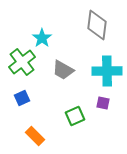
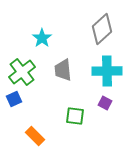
gray diamond: moved 5 px right, 4 px down; rotated 40 degrees clockwise
green cross: moved 10 px down
gray trapezoid: rotated 55 degrees clockwise
blue square: moved 8 px left, 1 px down
purple square: moved 2 px right; rotated 16 degrees clockwise
green square: rotated 30 degrees clockwise
